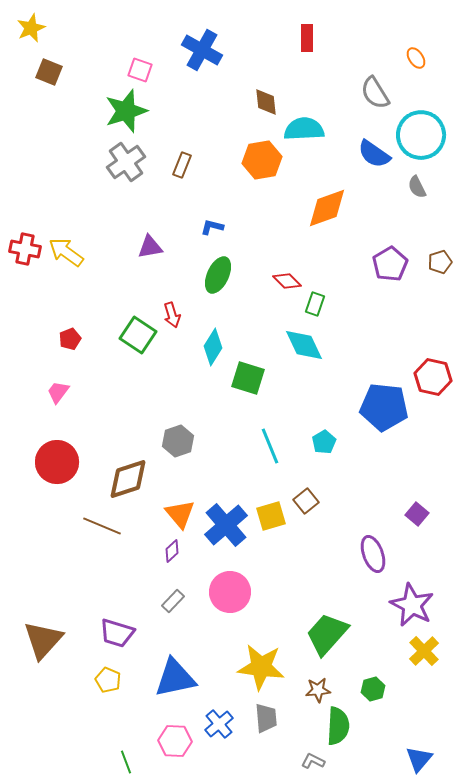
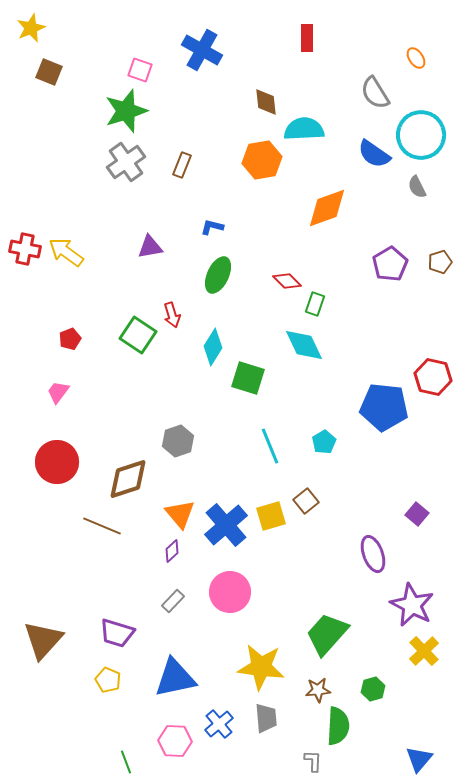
gray L-shape at (313, 761): rotated 65 degrees clockwise
